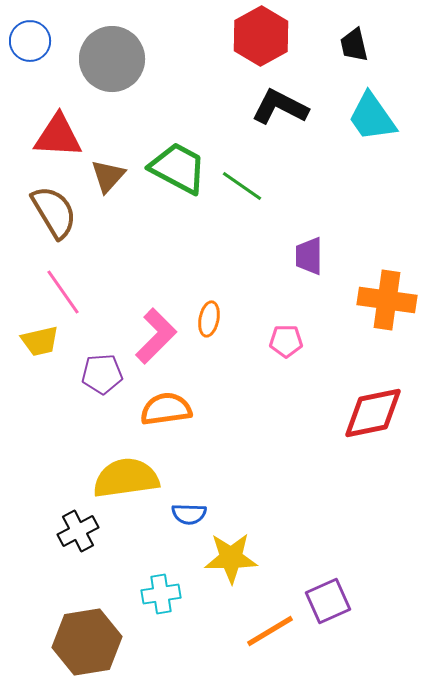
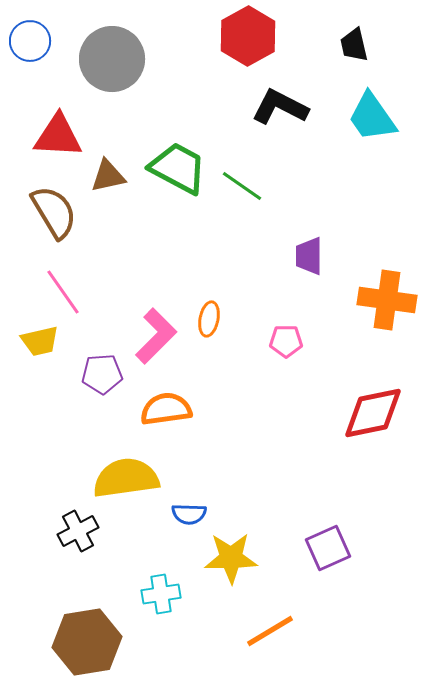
red hexagon: moved 13 px left
brown triangle: rotated 36 degrees clockwise
purple square: moved 53 px up
